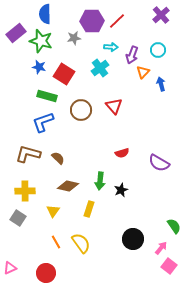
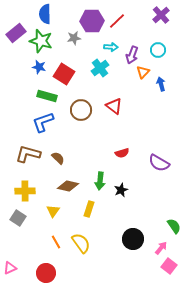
red triangle: rotated 12 degrees counterclockwise
